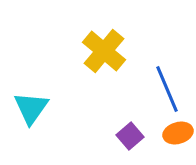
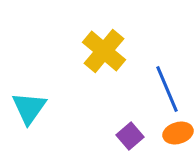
cyan triangle: moved 2 px left
